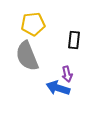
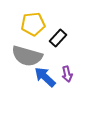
black rectangle: moved 16 px left, 2 px up; rotated 36 degrees clockwise
gray semicircle: rotated 52 degrees counterclockwise
blue arrow: moved 13 px left, 11 px up; rotated 25 degrees clockwise
